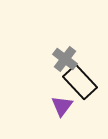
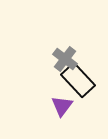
black rectangle: moved 2 px left, 2 px up
